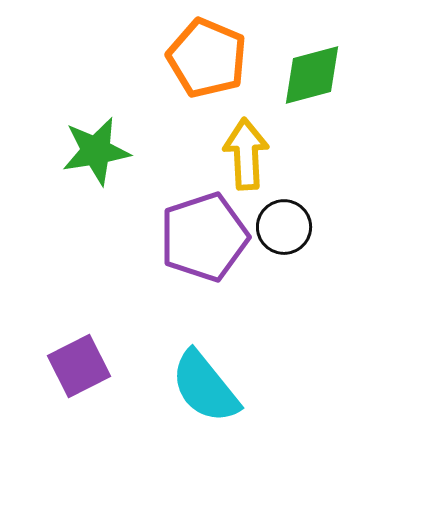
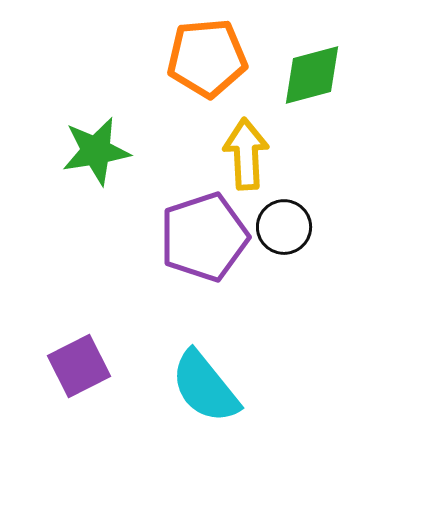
orange pentagon: rotated 28 degrees counterclockwise
